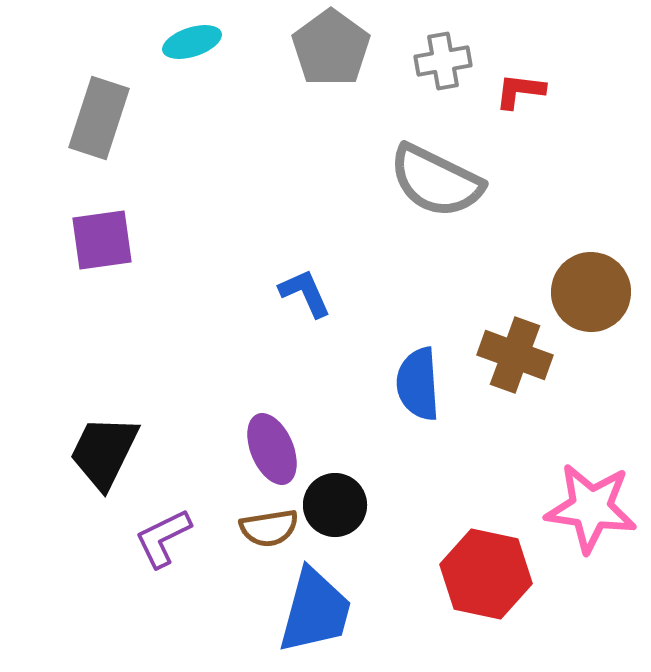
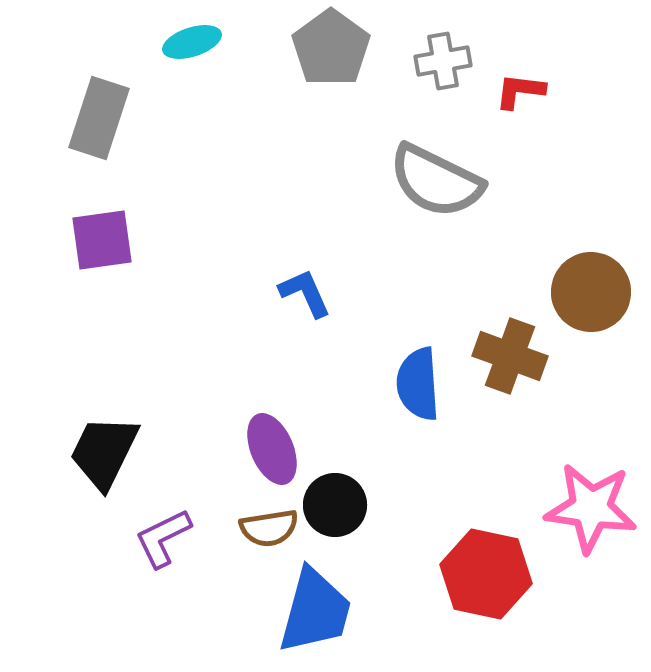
brown cross: moved 5 px left, 1 px down
